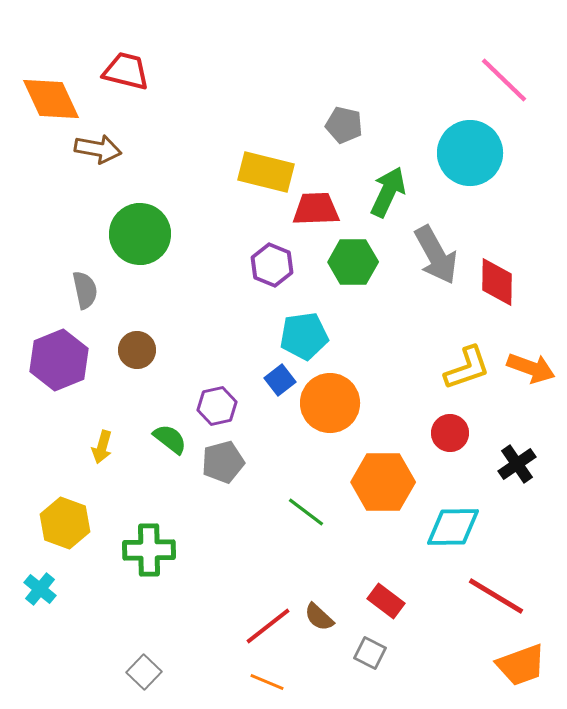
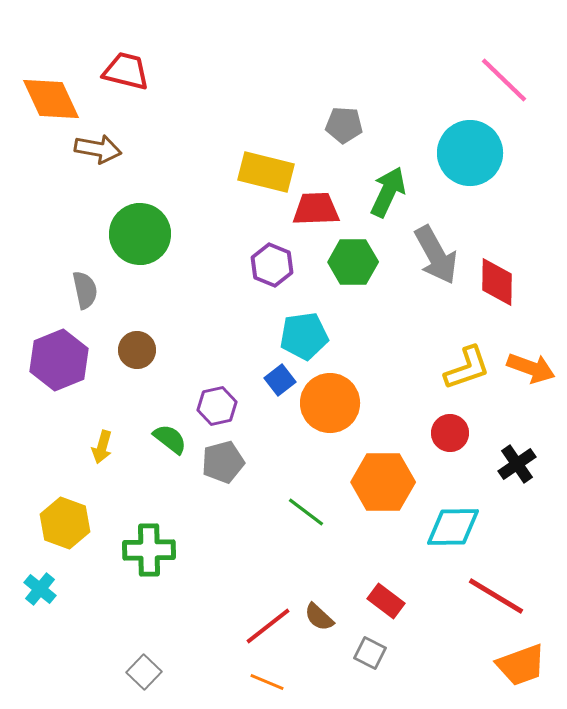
gray pentagon at (344, 125): rotated 9 degrees counterclockwise
